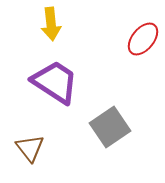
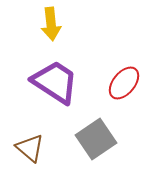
red ellipse: moved 19 px left, 44 px down
gray square: moved 14 px left, 12 px down
brown triangle: rotated 12 degrees counterclockwise
